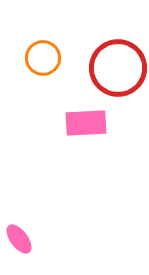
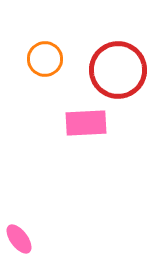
orange circle: moved 2 px right, 1 px down
red circle: moved 2 px down
